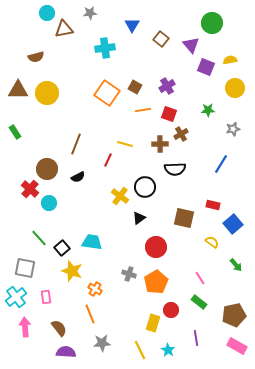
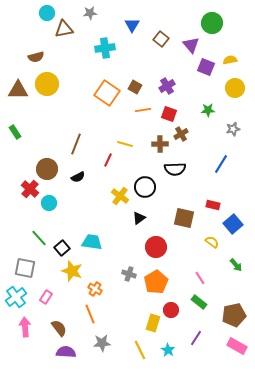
yellow circle at (47, 93): moved 9 px up
pink rectangle at (46, 297): rotated 40 degrees clockwise
purple line at (196, 338): rotated 42 degrees clockwise
